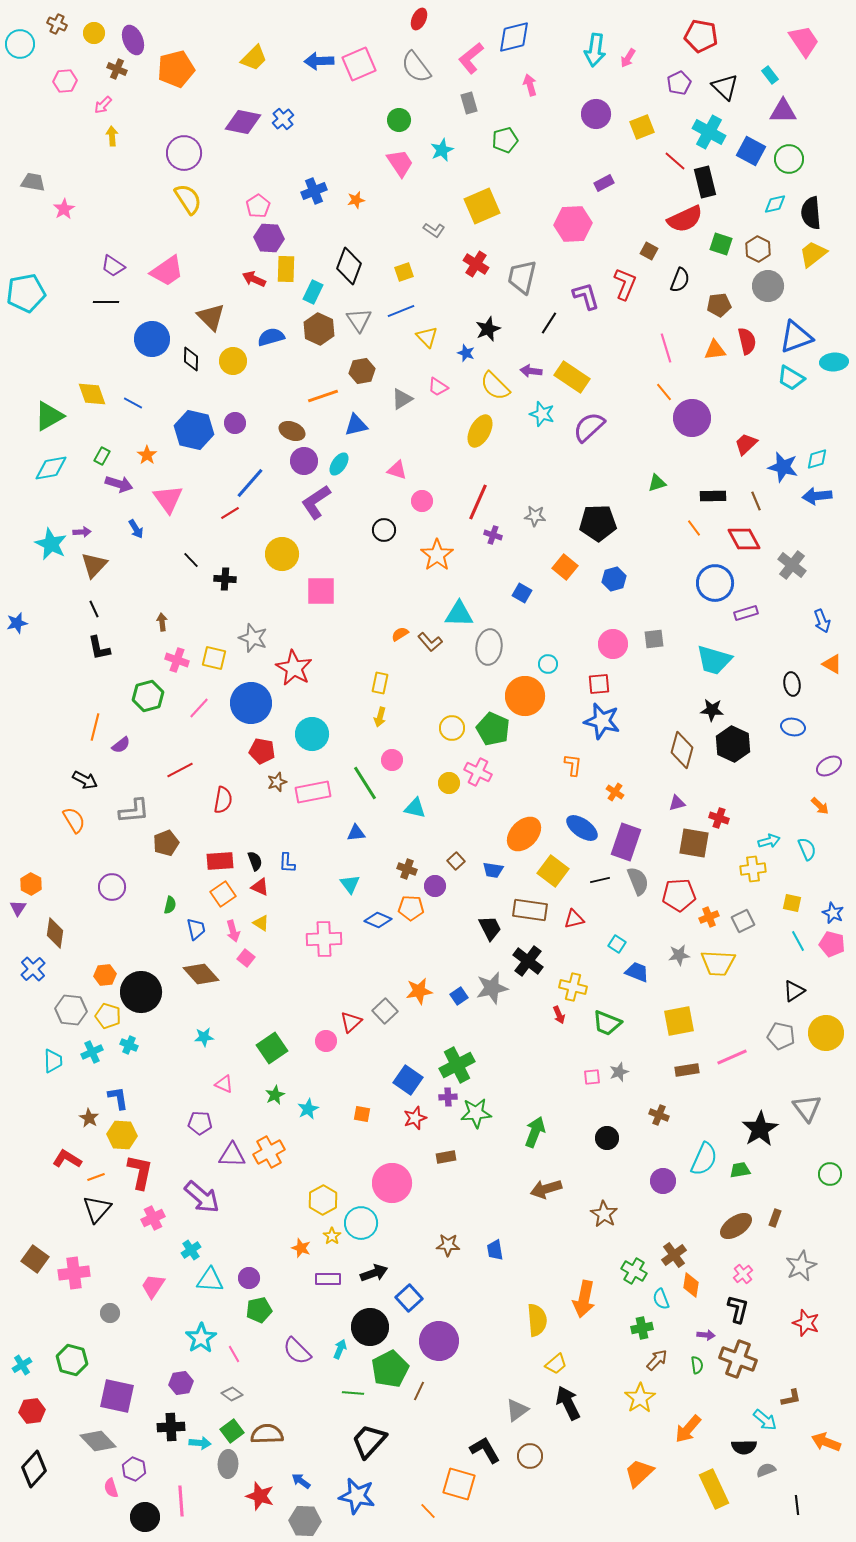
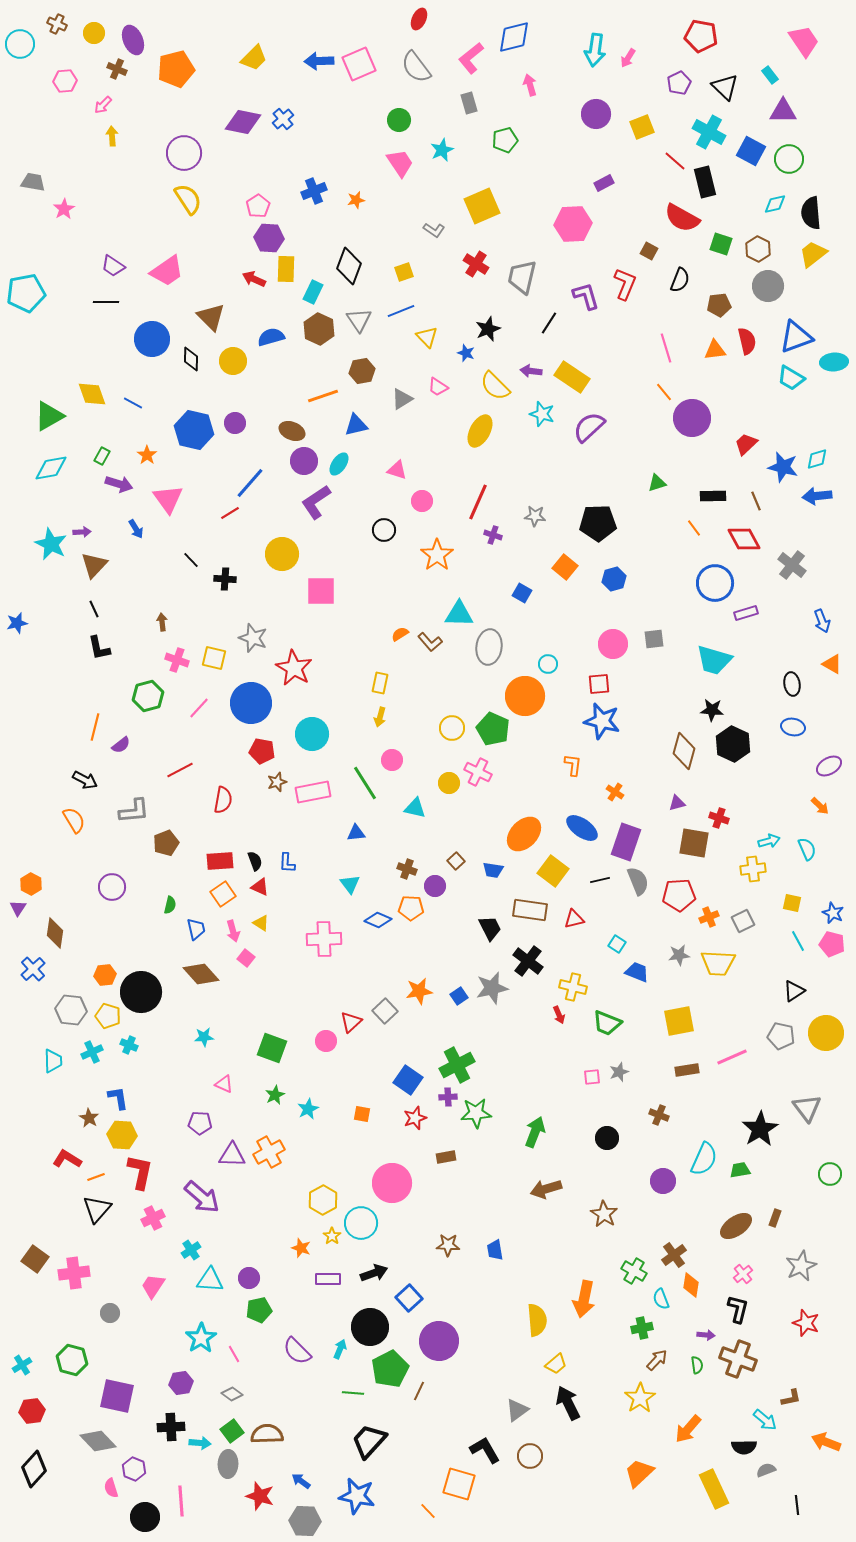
red semicircle at (685, 219): moved 3 px left, 1 px up; rotated 54 degrees clockwise
brown diamond at (682, 750): moved 2 px right, 1 px down
green square at (272, 1048): rotated 36 degrees counterclockwise
